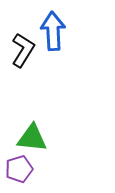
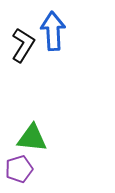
black L-shape: moved 5 px up
